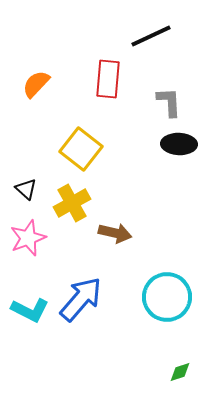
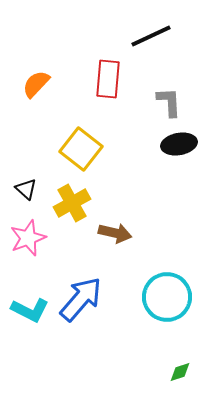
black ellipse: rotated 12 degrees counterclockwise
